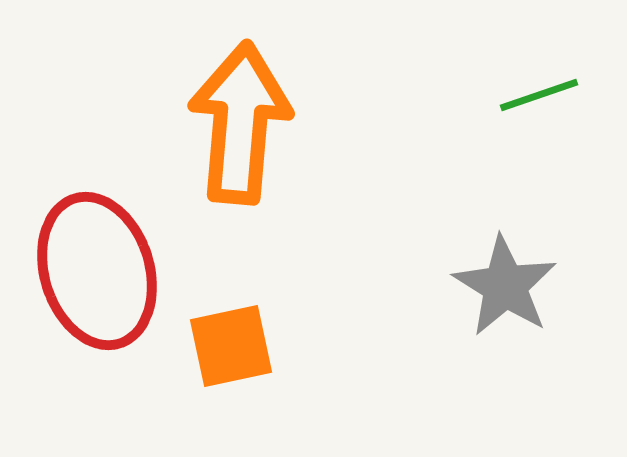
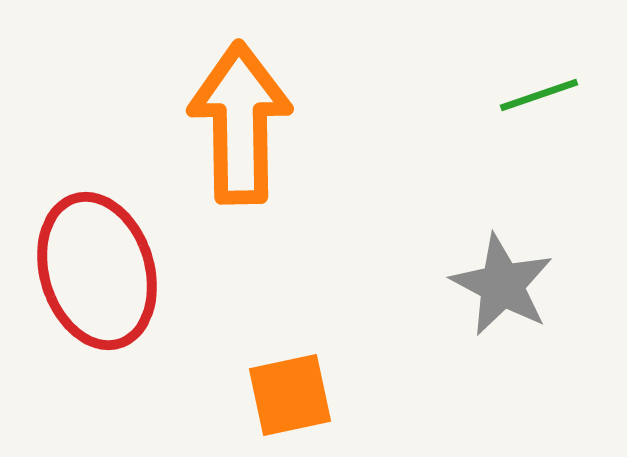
orange arrow: rotated 6 degrees counterclockwise
gray star: moved 3 px left, 1 px up; rotated 4 degrees counterclockwise
orange square: moved 59 px right, 49 px down
